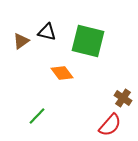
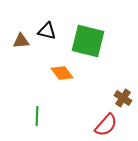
black triangle: moved 1 px up
brown triangle: rotated 30 degrees clockwise
green line: rotated 42 degrees counterclockwise
red semicircle: moved 4 px left
